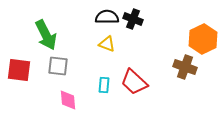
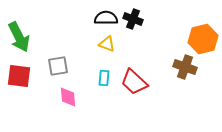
black semicircle: moved 1 px left, 1 px down
green arrow: moved 27 px left, 2 px down
orange hexagon: rotated 12 degrees clockwise
gray square: rotated 15 degrees counterclockwise
red square: moved 6 px down
cyan rectangle: moved 7 px up
pink diamond: moved 3 px up
